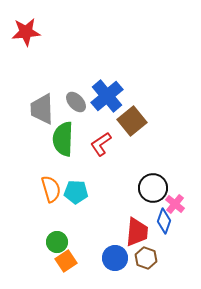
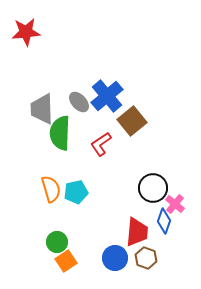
gray ellipse: moved 3 px right
green semicircle: moved 3 px left, 6 px up
cyan pentagon: rotated 15 degrees counterclockwise
